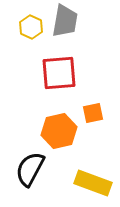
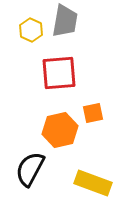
yellow hexagon: moved 3 px down
orange hexagon: moved 1 px right, 1 px up
